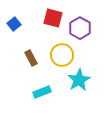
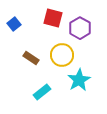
brown rectangle: rotated 28 degrees counterclockwise
cyan rectangle: rotated 18 degrees counterclockwise
